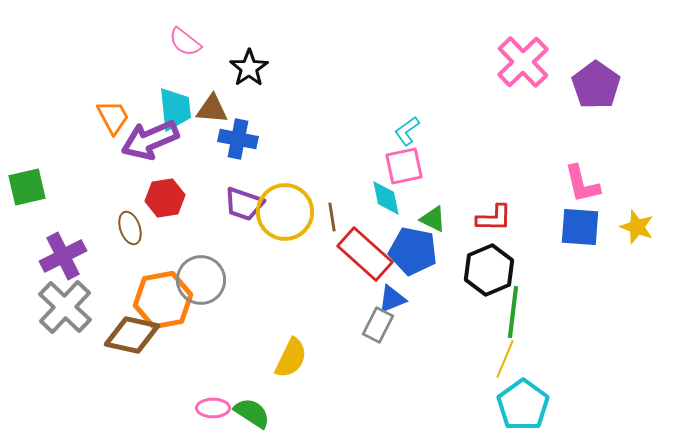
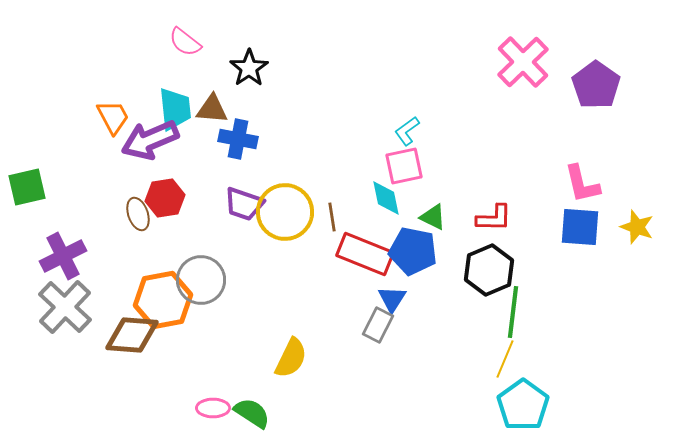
green triangle: moved 2 px up
brown ellipse: moved 8 px right, 14 px up
red rectangle: rotated 20 degrees counterclockwise
blue triangle: rotated 36 degrees counterclockwise
brown diamond: rotated 8 degrees counterclockwise
